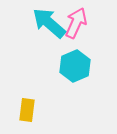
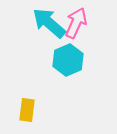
cyan hexagon: moved 7 px left, 6 px up
